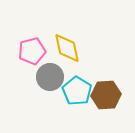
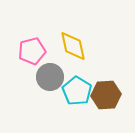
yellow diamond: moved 6 px right, 2 px up
